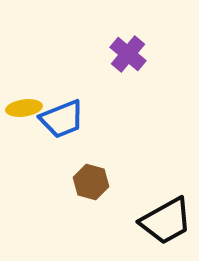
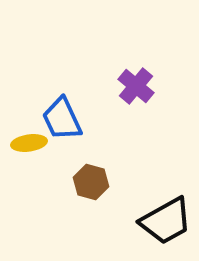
purple cross: moved 8 px right, 32 px down
yellow ellipse: moved 5 px right, 35 px down
blue trapezoid: rotated 87 degrees clockwise
